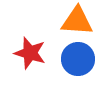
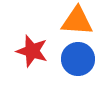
red star: moved 2 px right, 2 px up
